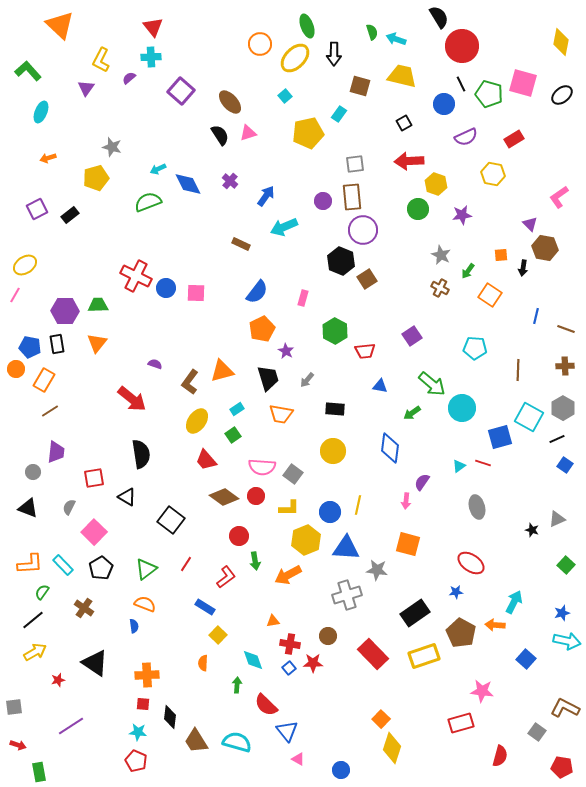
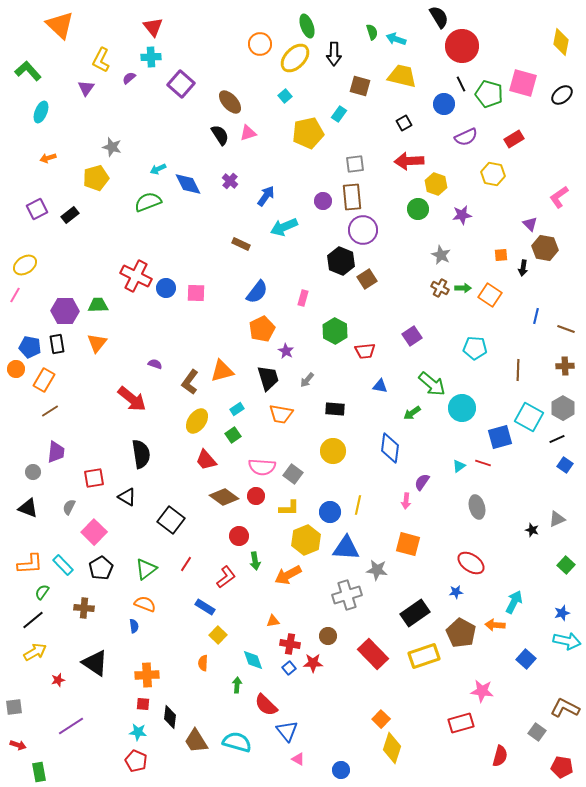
purple square at (181, 91): moved 7 px up
green arrow at (468, 271): moved 5 px left, 17 px down; rotated 126 degrees counterclockwise
brown cross at (84, 608): rotated 30 degrees counterclockwise
